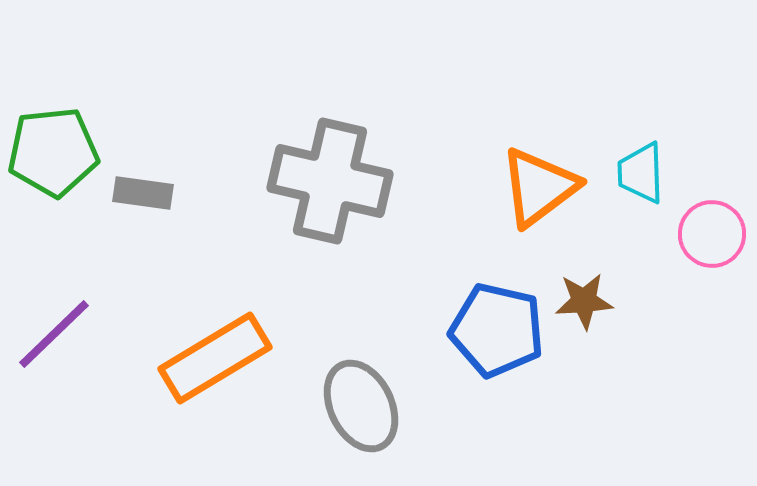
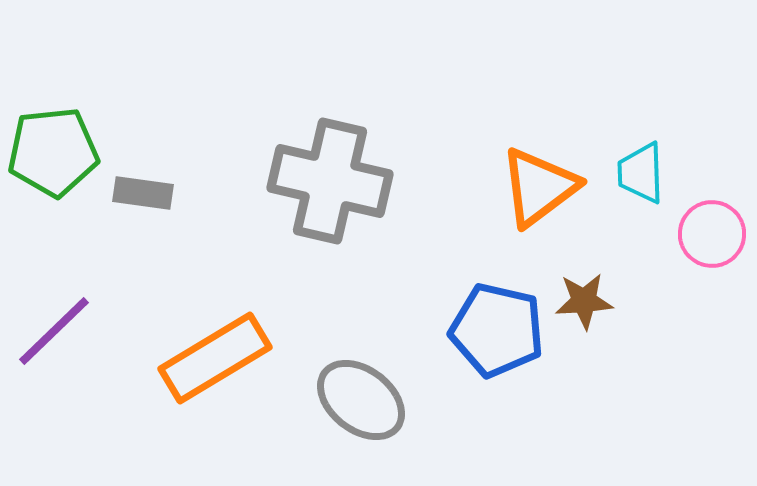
purple line: moved 3 px up
gray ellipse: moved 6 px up; rotated 26 degrees counterclockwise
